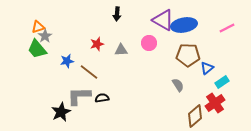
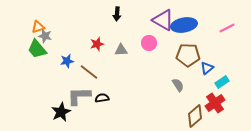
gray star: rotated 24 degrees counterclockwise
